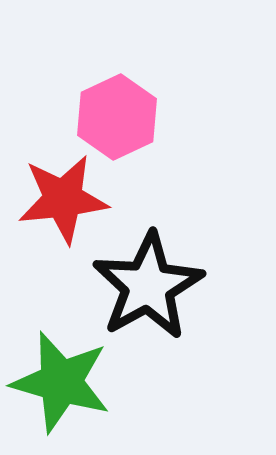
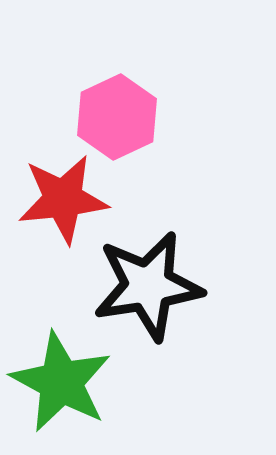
black star: rotated 20 degrees clockwise
green star: rotated 12 degrees clockwise
